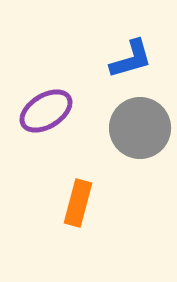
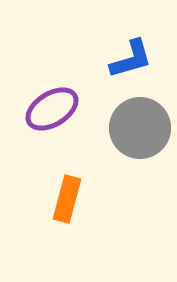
purple ellipse: moved 6 px right, 2 px up
orange rectangle: moved 11 px left, 4 px up
